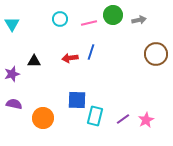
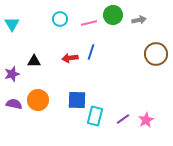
orange circle: moved 5 px left, 18 px up
